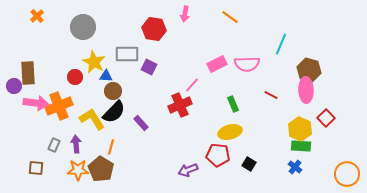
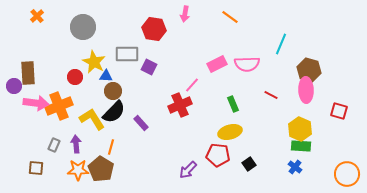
red square at (326, 118): moved 13 px right, 7 px up; rotated 30 degrees counterclockwise
black square at (249, 164): rotated 24 degrees clockwise
purple arrow at (188, 170): rotated 24 degrees counterclockwise
